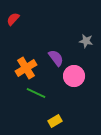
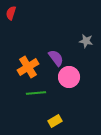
red semicircle: moved 2 px left, 6 px up; rotated 24 degrees counterclockwise
orange cross: moved 2 px right, 1 px up
pink circle: moved 5 px left, 1 px down
green line: rotated 30 degrees counterclockwise
